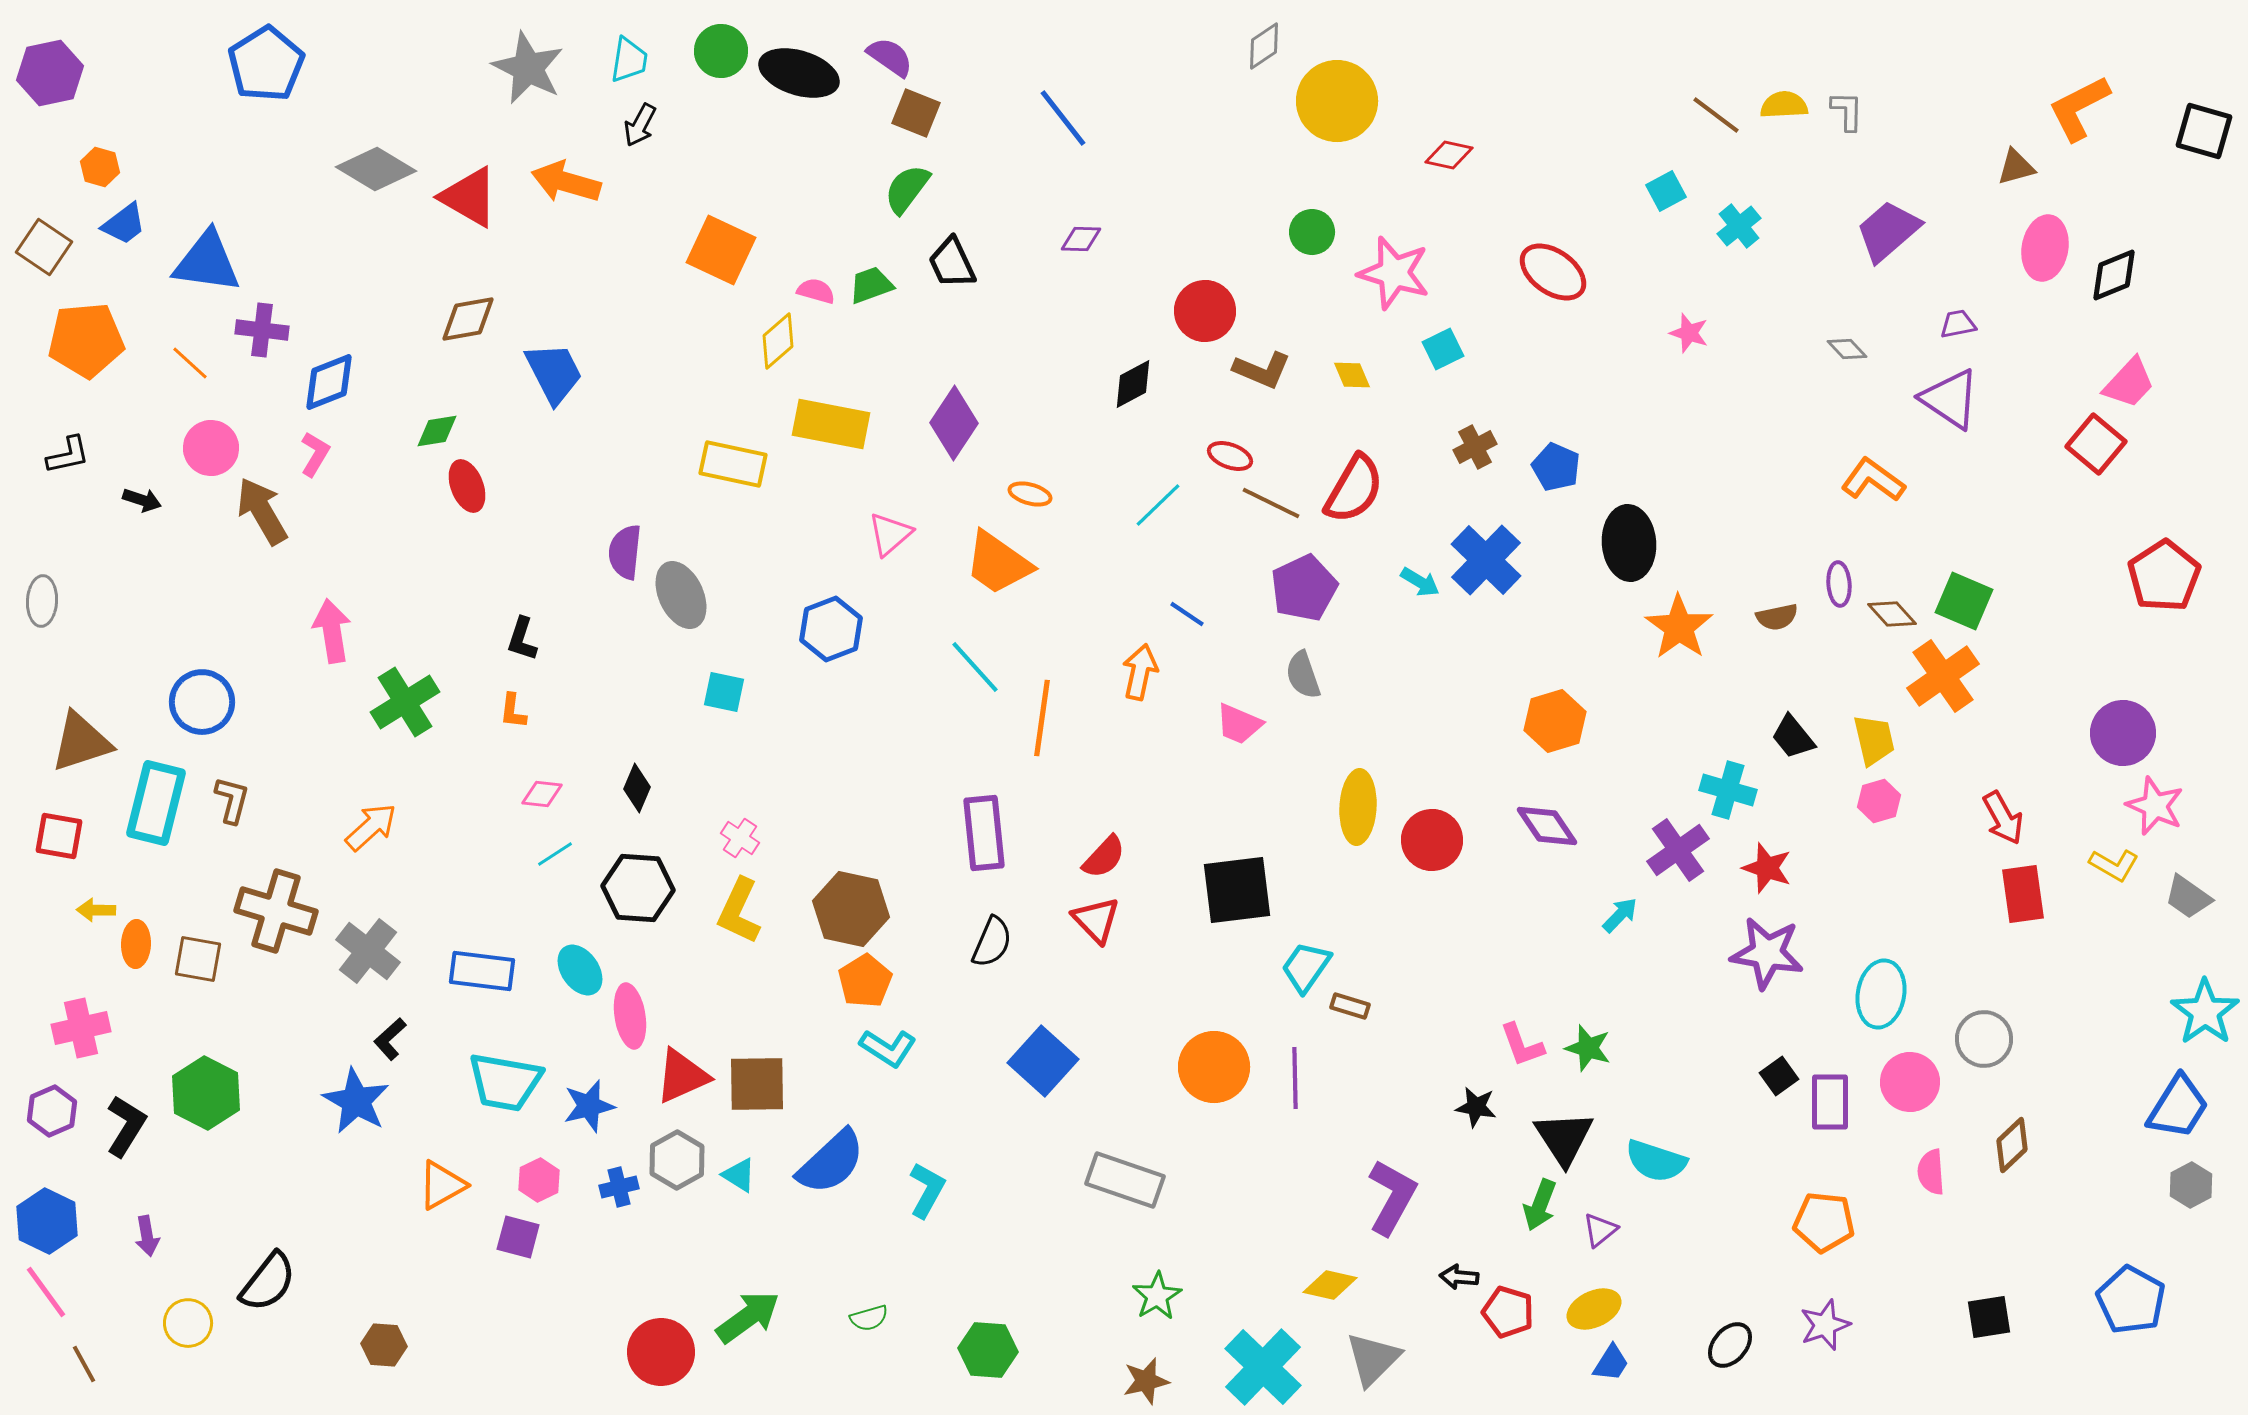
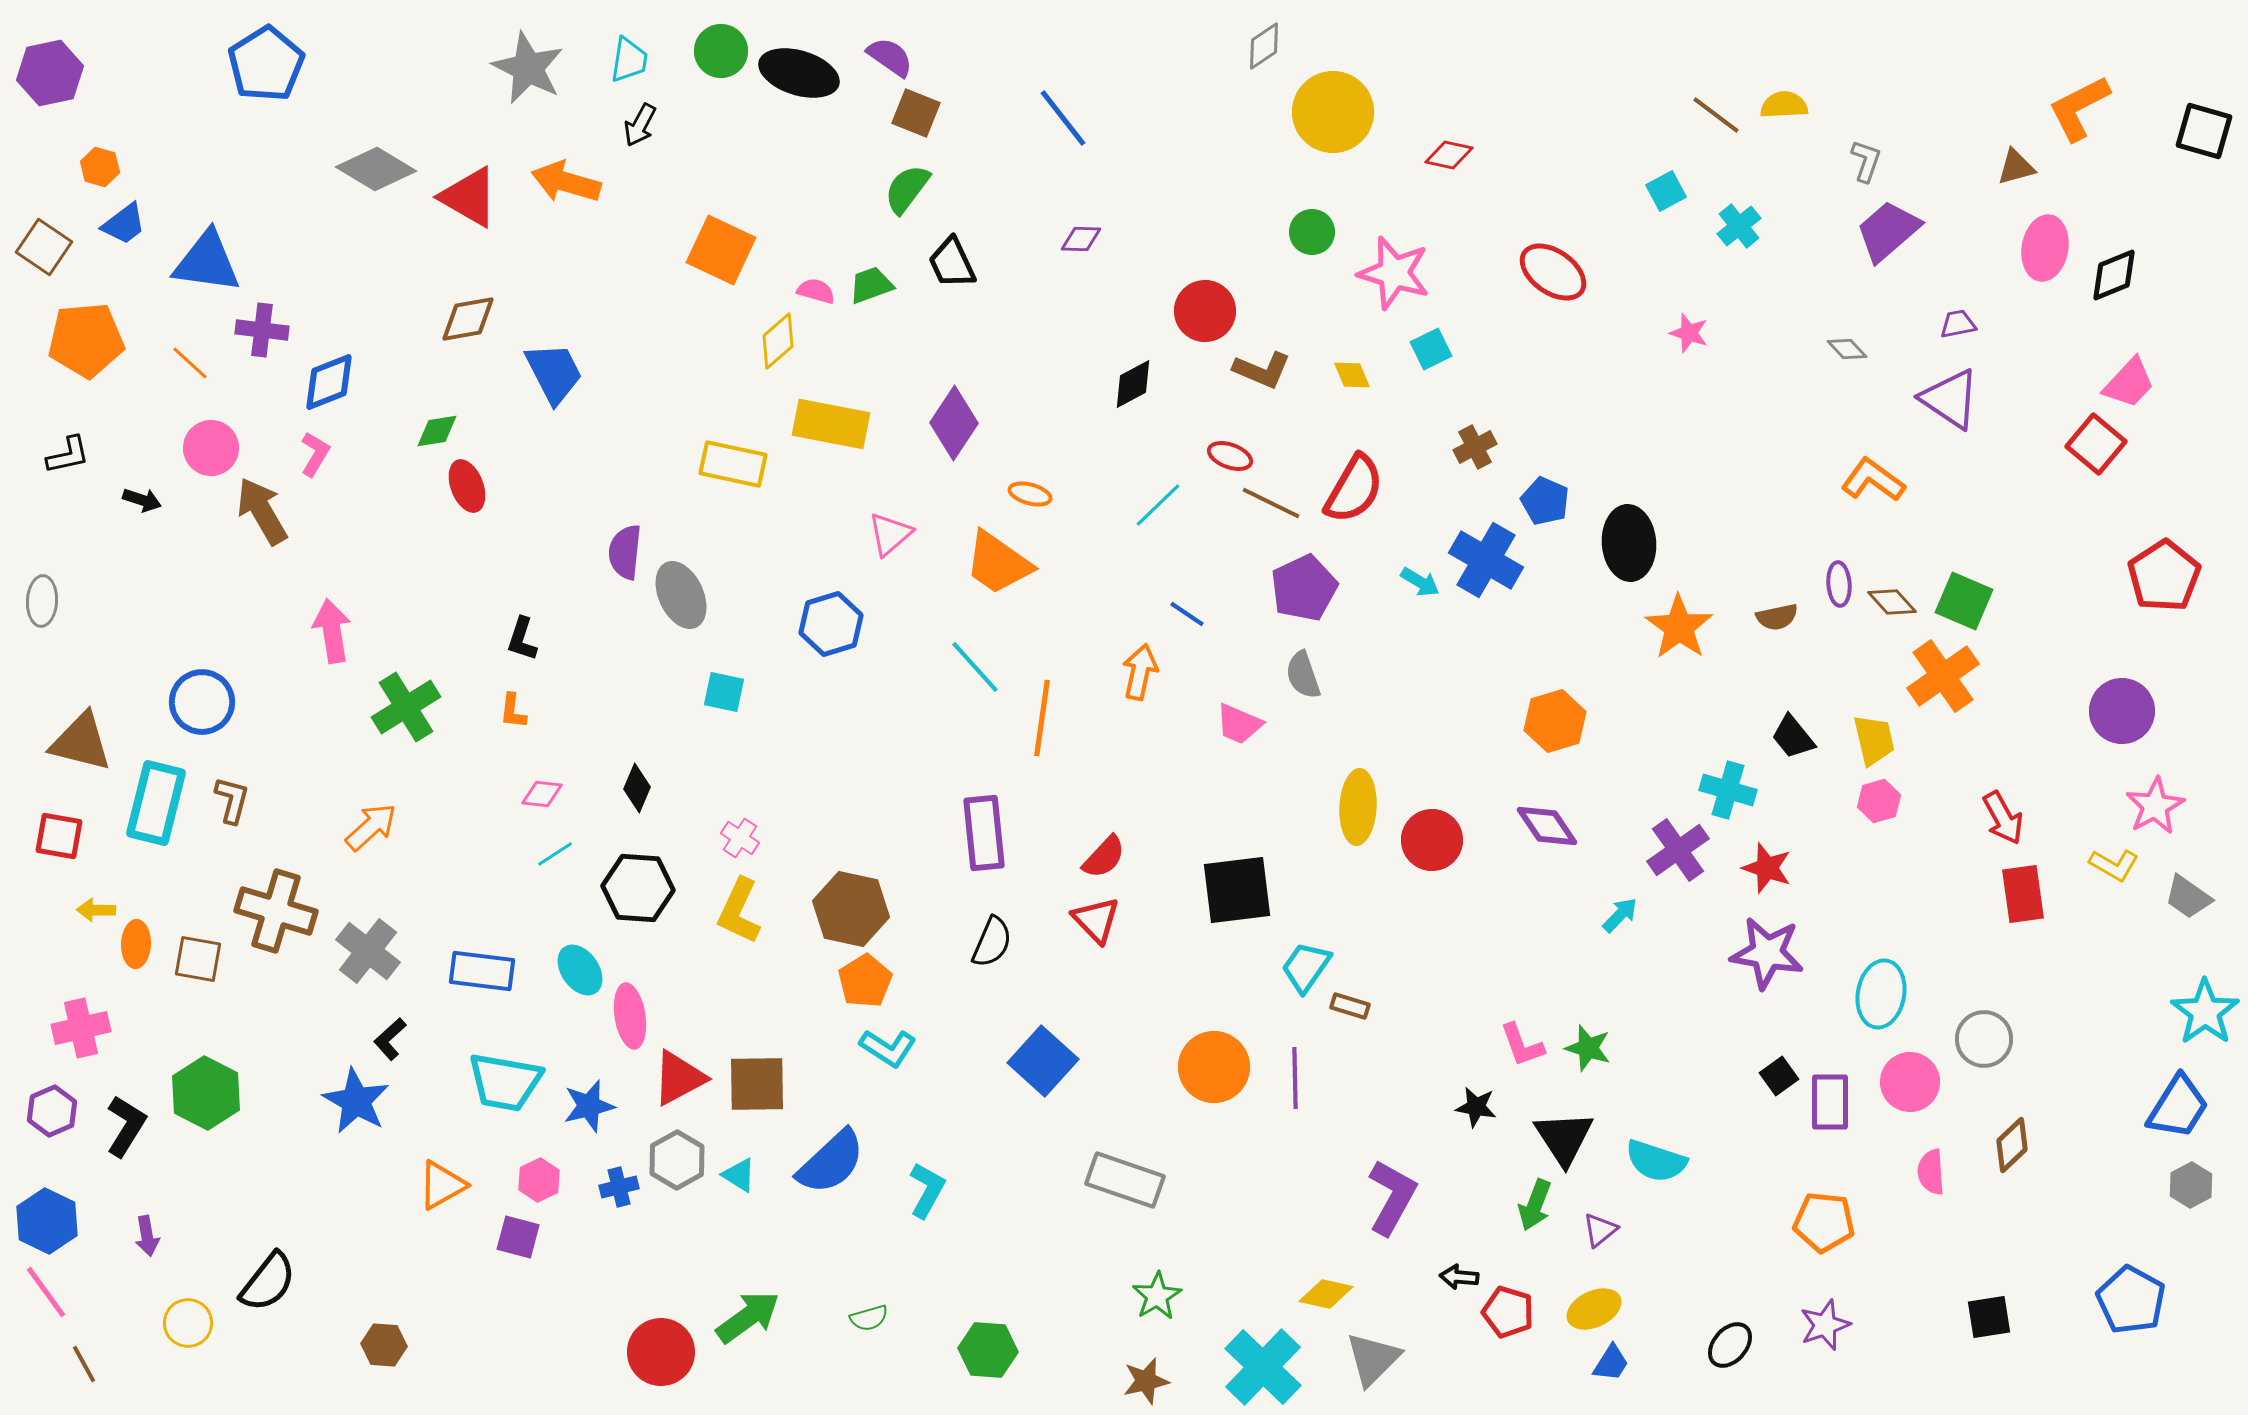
yellow circle at (1337, 101): moved 4 px left, 11 px down
gray L-shape at (1847, 111): moved 19 px right, 50 px down; rotated 18 degrees clockwise
cyan square at (1443, 349): moved 12 px left
blue pentagon at (1556, 467): moved 11 px left, 34 px down
blue cross at (1486, 560): rotated 14 degrees counterclockwise
brown diamond at (1892, 614): moved 12 px up
blue hexagon at (831, 629): moved 5 px up; rotated 4 degrees clockwise
green cross at (405, 702): moved 1 px right, 5 px down
purple circle at (2123, 733): moved 1 px left, 22 px up
brown triangle at (81, 742): rotated 32 degrees clockwise
pink star at (2155, 806): rotated 20 degrees clockwise
red triangle at (682, 1076): moved 3 px left, 2 px down; rotated 4 degrees counterclockwise
green arrow at (1540, 1205): moved 5 px left
yellow diamond at (1330, 1285): moved 4 px left, 9 px down
